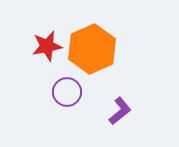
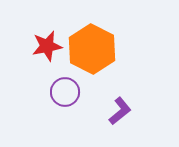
orange hexagon: rotated 9 degrees counterclockwise
purple circle: moved 2 px left
